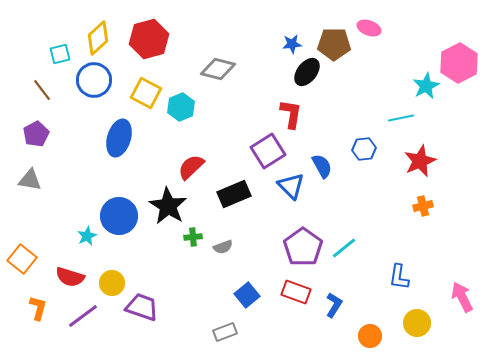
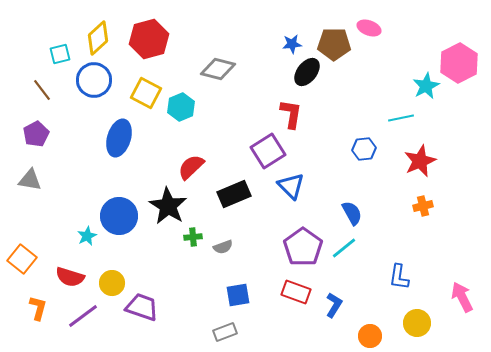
blue semicircle at (322, 166): moved 30 px right, 47 px down
blue square at (247, 295): moved 9 px left; rotated 30 degrees clockwise
